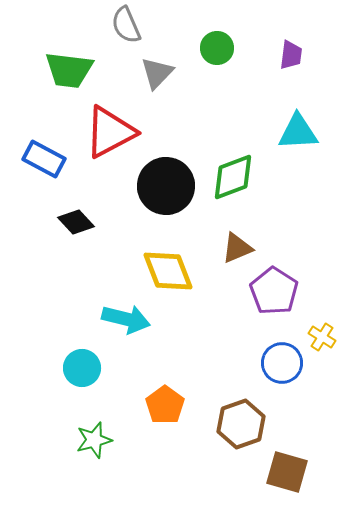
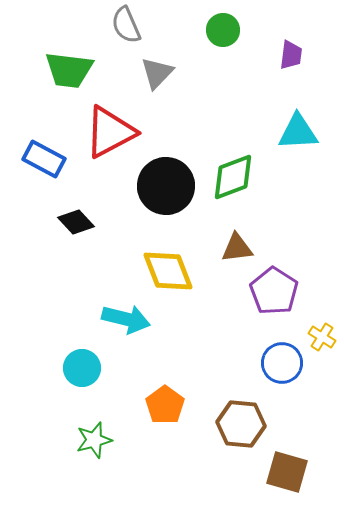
green circle: moved 6 px right, 18 px up
brown triangle: rotated 16 degrees clockwise
brown hexagon: rotated 24 degrees clockwise
